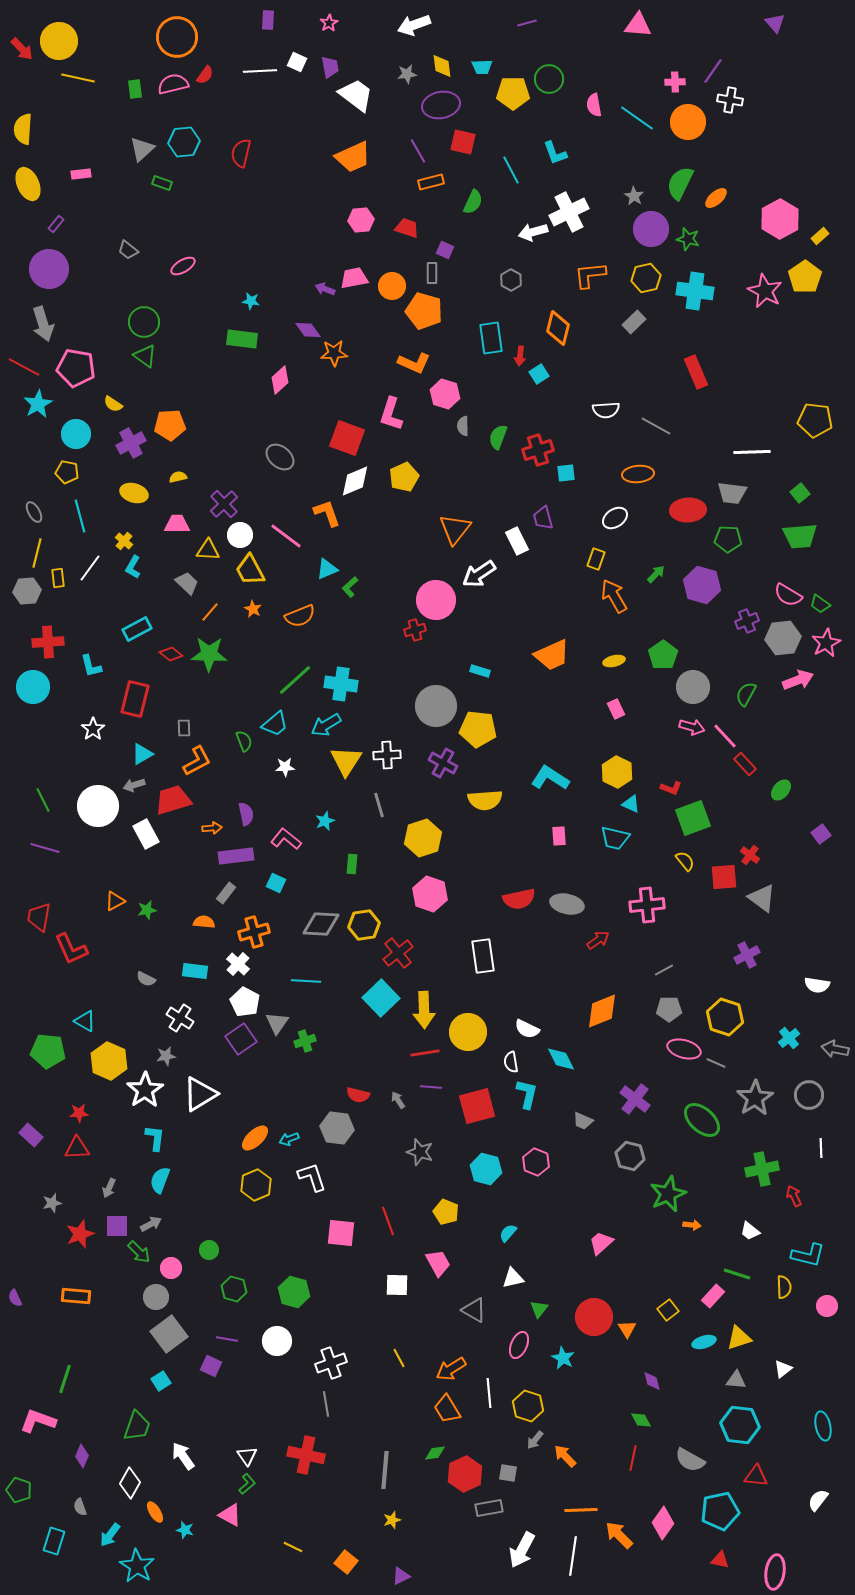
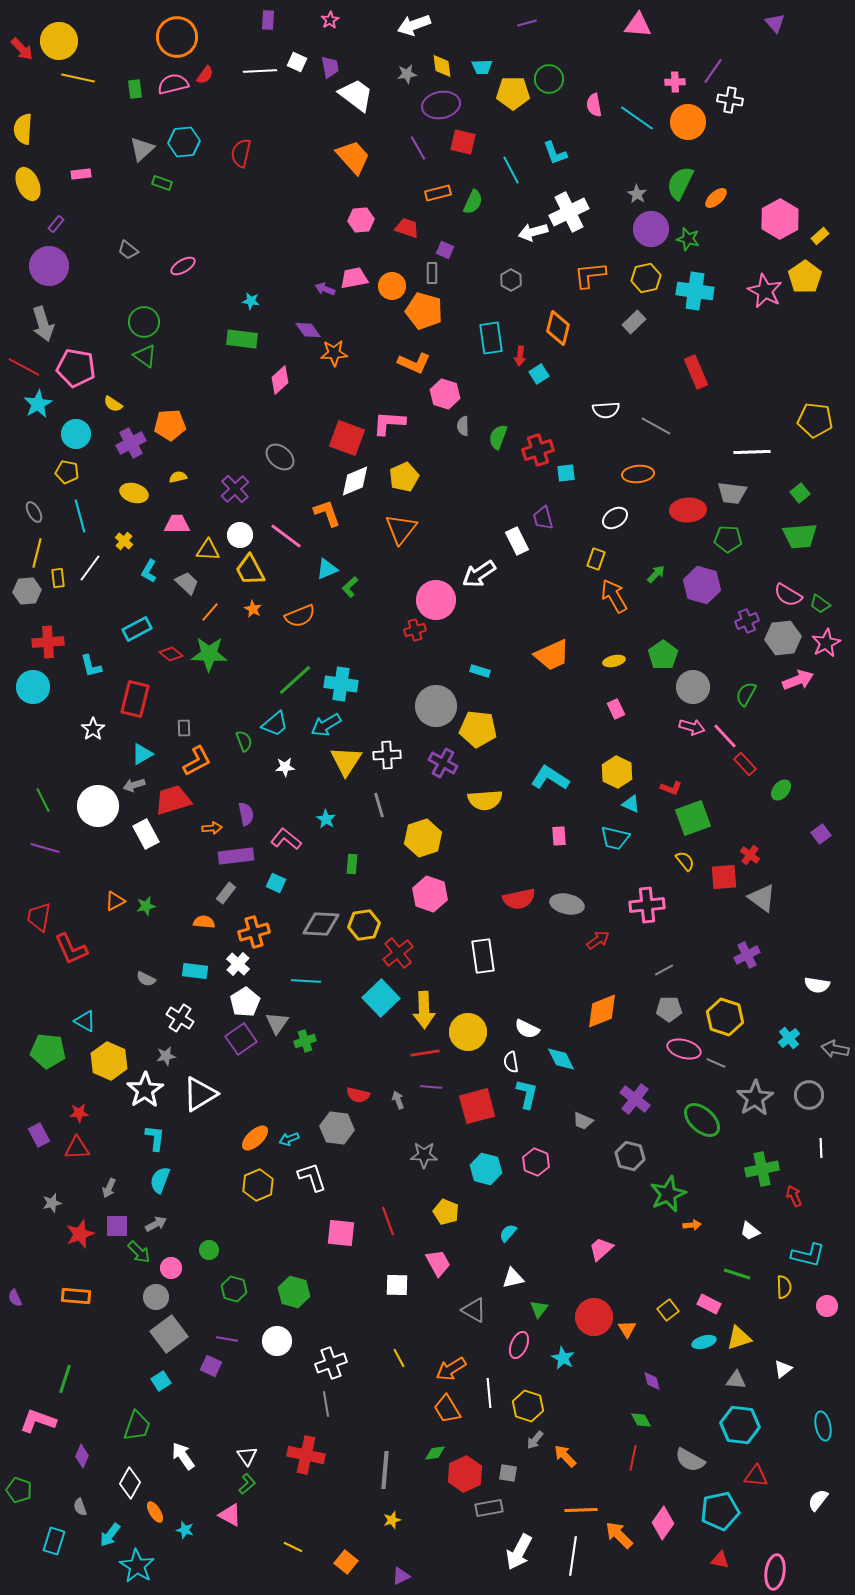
pink star at (329, 23): moved 1 px right, 3 px up
purple line at (418, 151): moved 3 px up
orange trapezoid at (353, 157): rotated 108 degrees counterclockwise
orange rectangle at (431, 182): moved 7 px right, 11 px down
gray star at (634, 196): moved 3 px right, 2 px up
purple circle at (49, 269): moved 3 px up
pink L-shape at (391, 414): moved 2 px left, 9 px down; rotated 76 degrees clockwise
purple cross at (224, 504): moved 11 px right, 15 px up
orange triangle at (455, 529): moved 54 px left
cyan L-shape at (133, 567): moved 16 px right, 4 px down
cyan star at (325, 821): moved 1 px right, 2 px up; rotated 18 degrees counterclockwise
green star at (147, 910): moved 1 px left, 4 px up
white pentagon at (245, 1002): rotated 12 degrees clockwise
gray arrow at (398, 1100): rotated 12 degrees clockwise
purple rectangle at (31, 1135): moved 8 px right; rotated 20 degrees clockwise
gray star at (420, 1152): moved 4 px right, 3 px down; rotated 16 degrees counterclockwise
yellow hexagon at (256, 1185): moved 2 px right
gray arrow at (151, 1224): moved 5 px right
orange arrow at (692, 1225): rotated 12 degrees counterclockwise
pink trapezoid at (601, 1243): moved 6 px down
pink rectangle at (713, 1296): moved 4 px left, 8 px down; rotated 75 degrees clockwise
white arrow at (522, 1550): moved 3 px left, 2 px down
